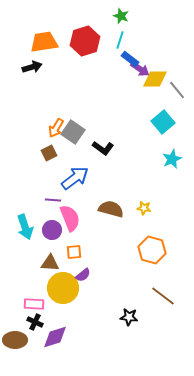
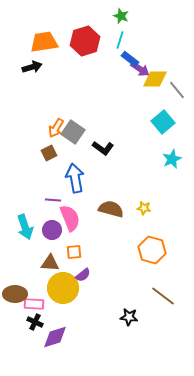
blue arrow: rotated 64 degrees counterclockwise
brown ellipse: moved 46 px up
